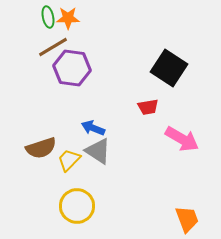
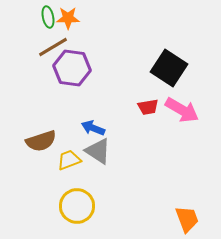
pink arrow: moved 29 px up
brown semicircle: moved 7 px up
yellow trapezoid: rotated 25 degrees clockwise
